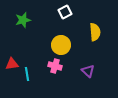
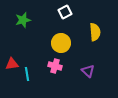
yellow circle: moved 2 px up
